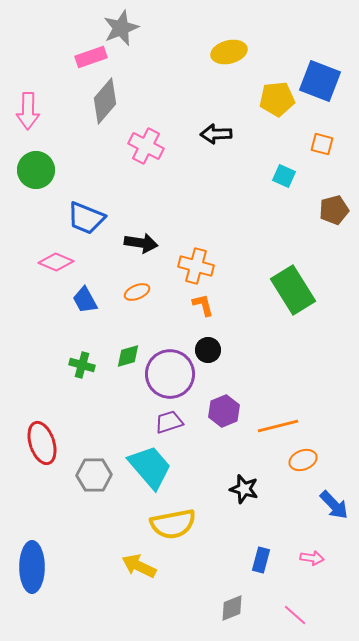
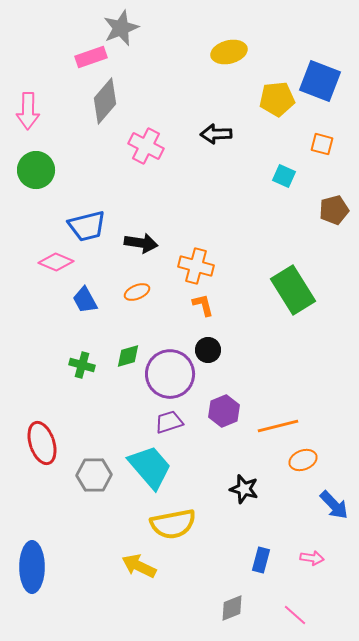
blue trapezoid at (86, 218): moved 1 px right, 8 px down; rotated 36 degrees counterclockwise
